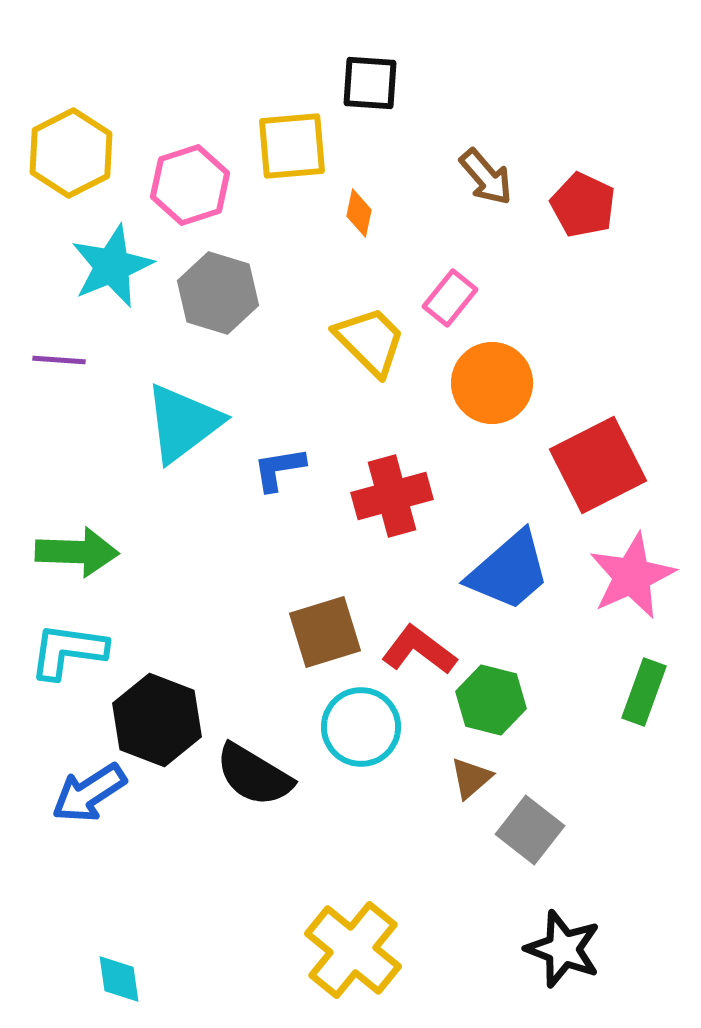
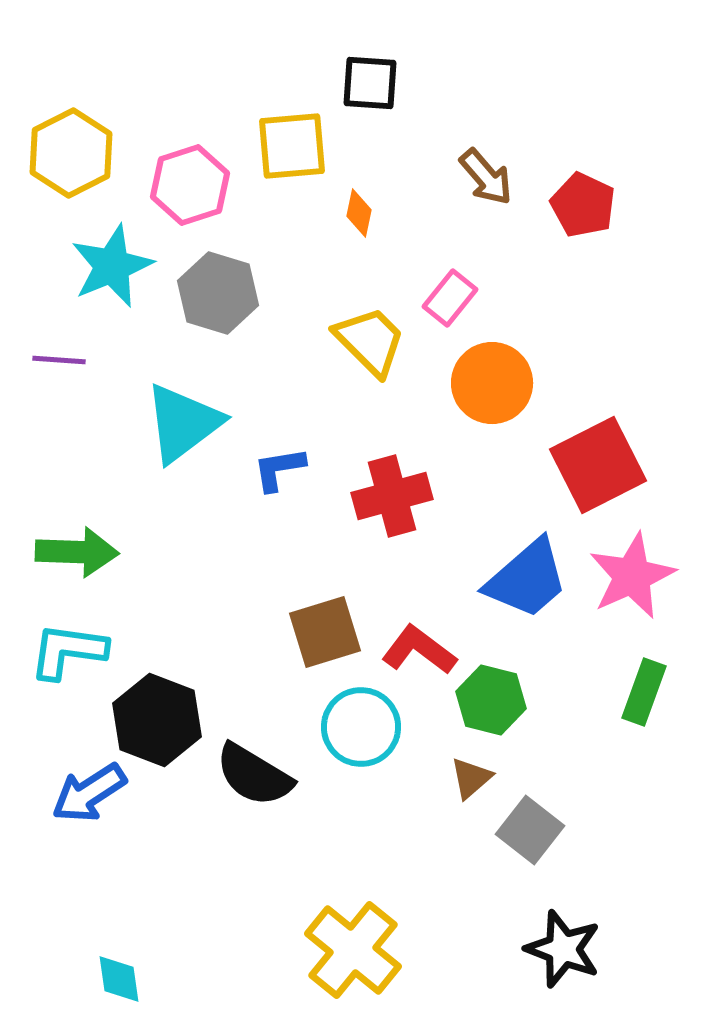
blue trapezoid: moved 18 px right, 8 px down
